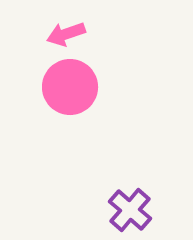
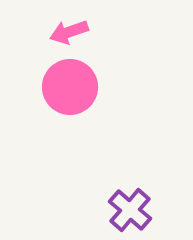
pink arrow: moved 3 px right, 2 px up
